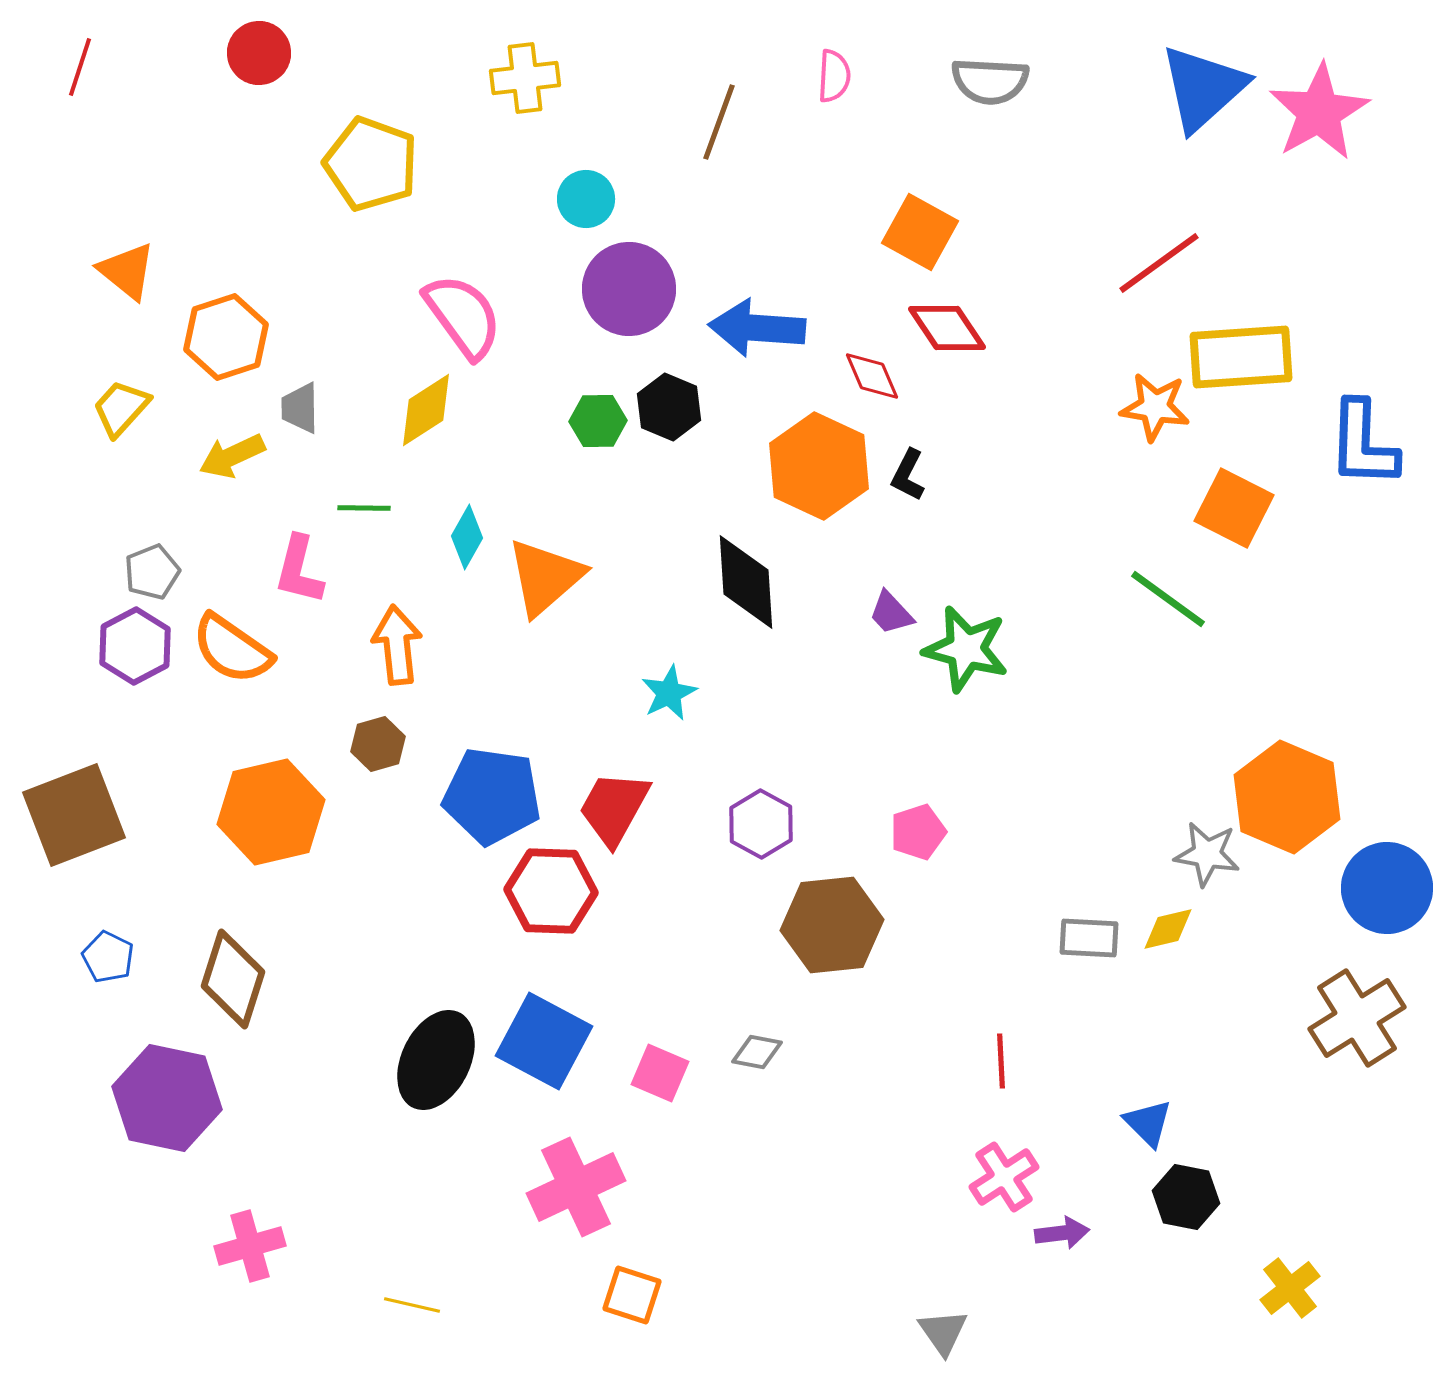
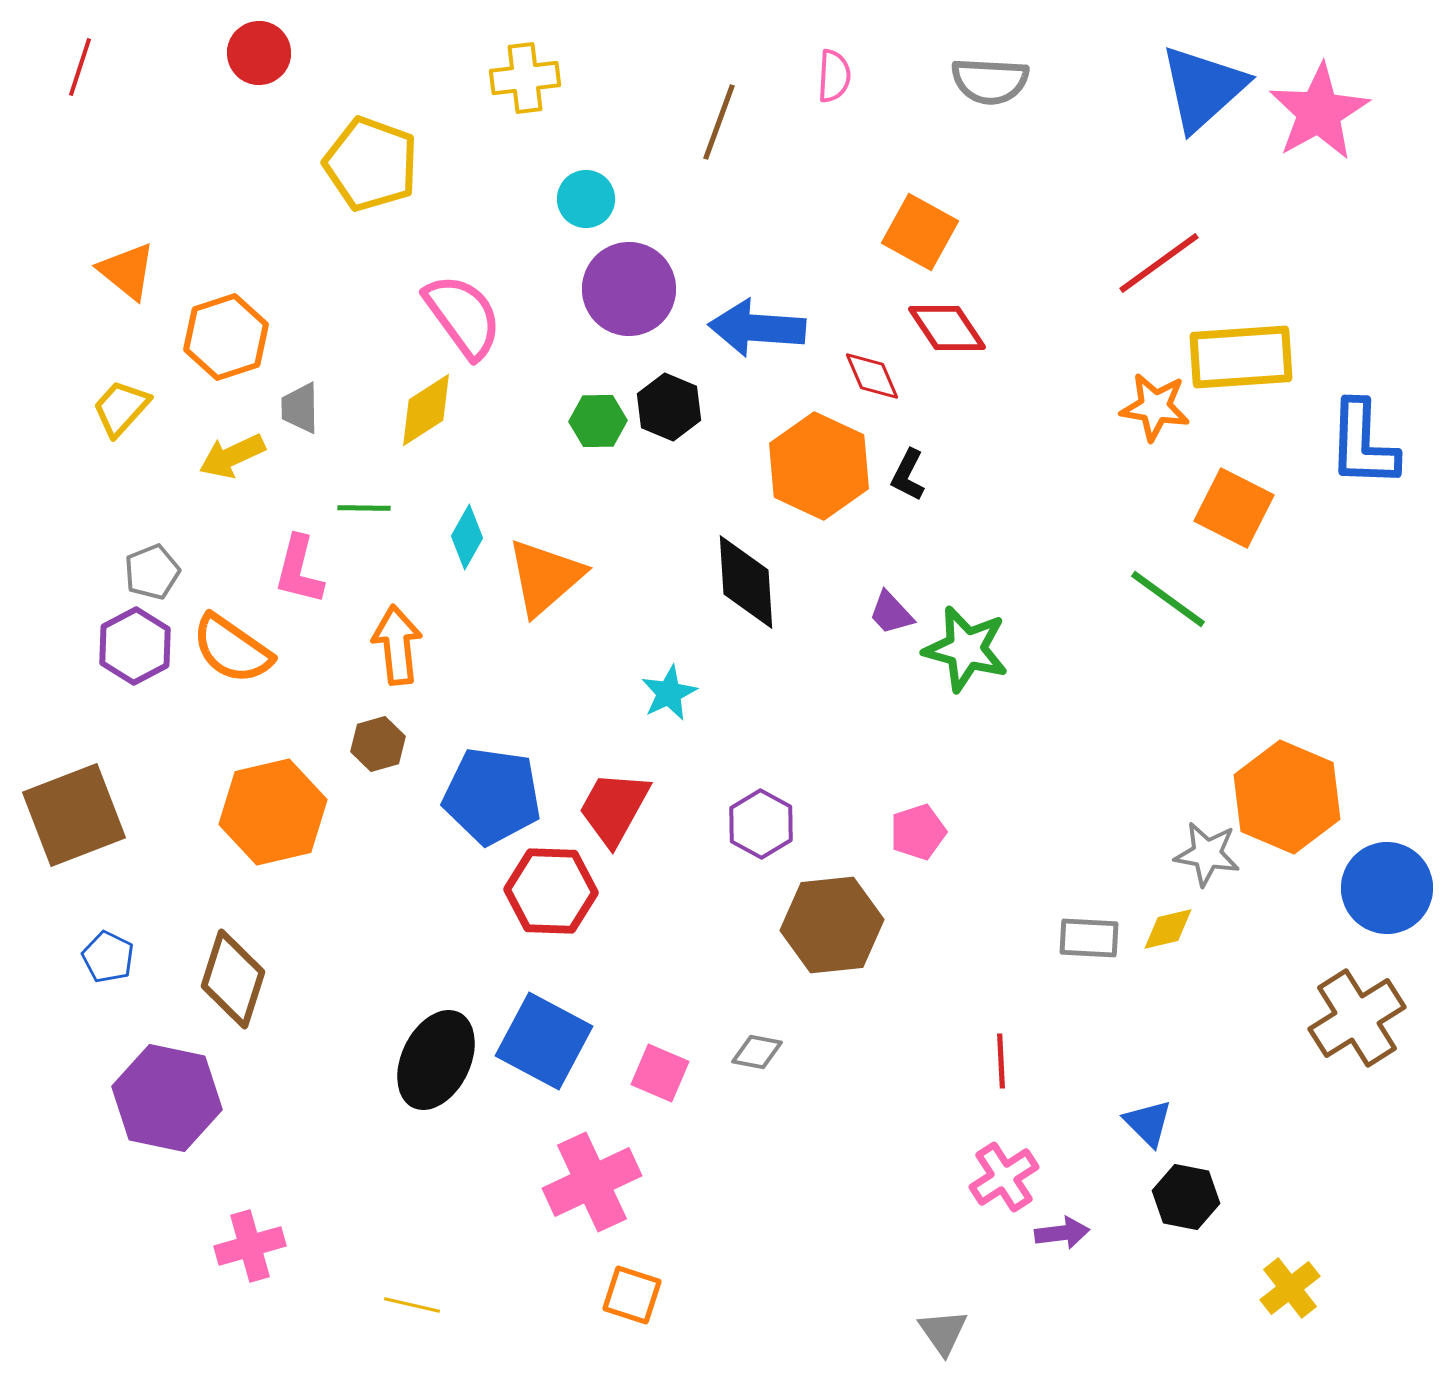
orange hexagon at (271, 812): moved 2 px right
pink cross at (576, 1187): moved 16 px right, 5 px up
